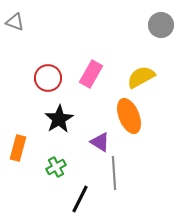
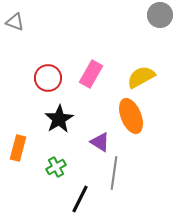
gray circle: moved 1 px left, 10 px up
orange ellipse: moved 2 px right
gray line: rotated 12 degrees clockwise
